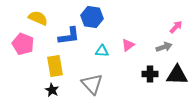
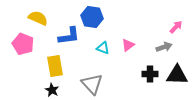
cyan triangle: moved 1 px right, 3 px up; rotated 16 degrees clockwise
